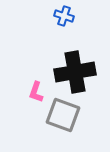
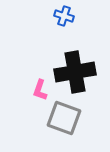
pink L-shape: moved 4 px right, 2 px up
gray square: moved 1 px right, 3 px down
